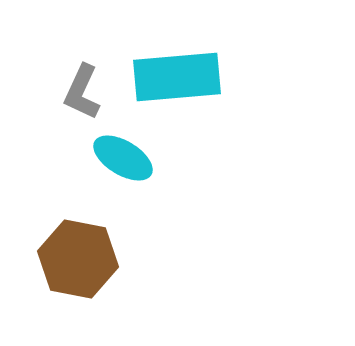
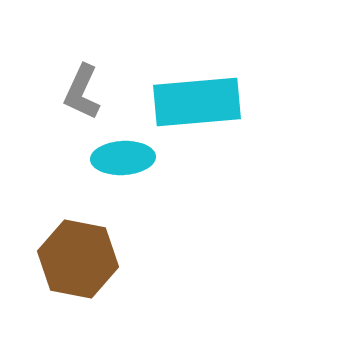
cyan rectangle: moved 20 px right, 25 px down
cyan ellipse: rotated 34 degrees counterclockwise
